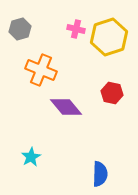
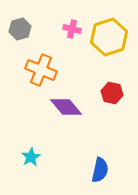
pink cross: moved 4 px left
blue semicircle: moved 4 px up; rotated 10 degrees clockwise
